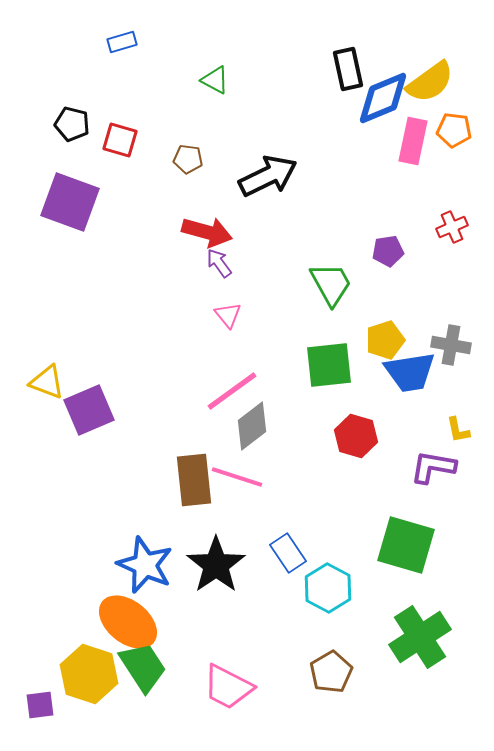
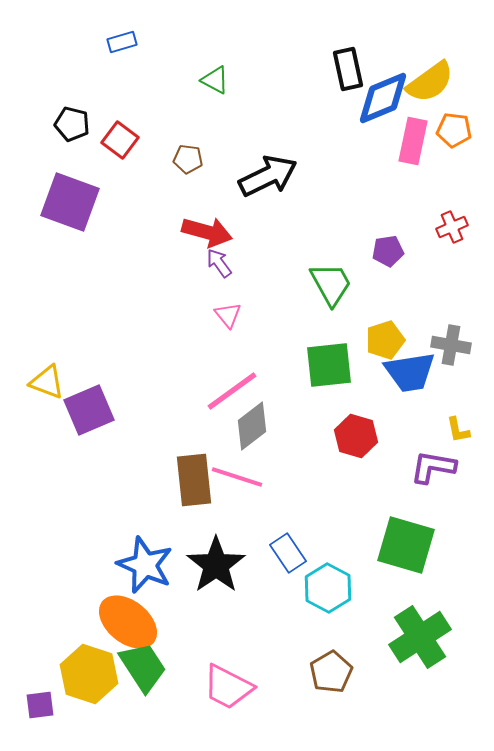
red square at (120, 140): rotated 21 degrees clockwise
